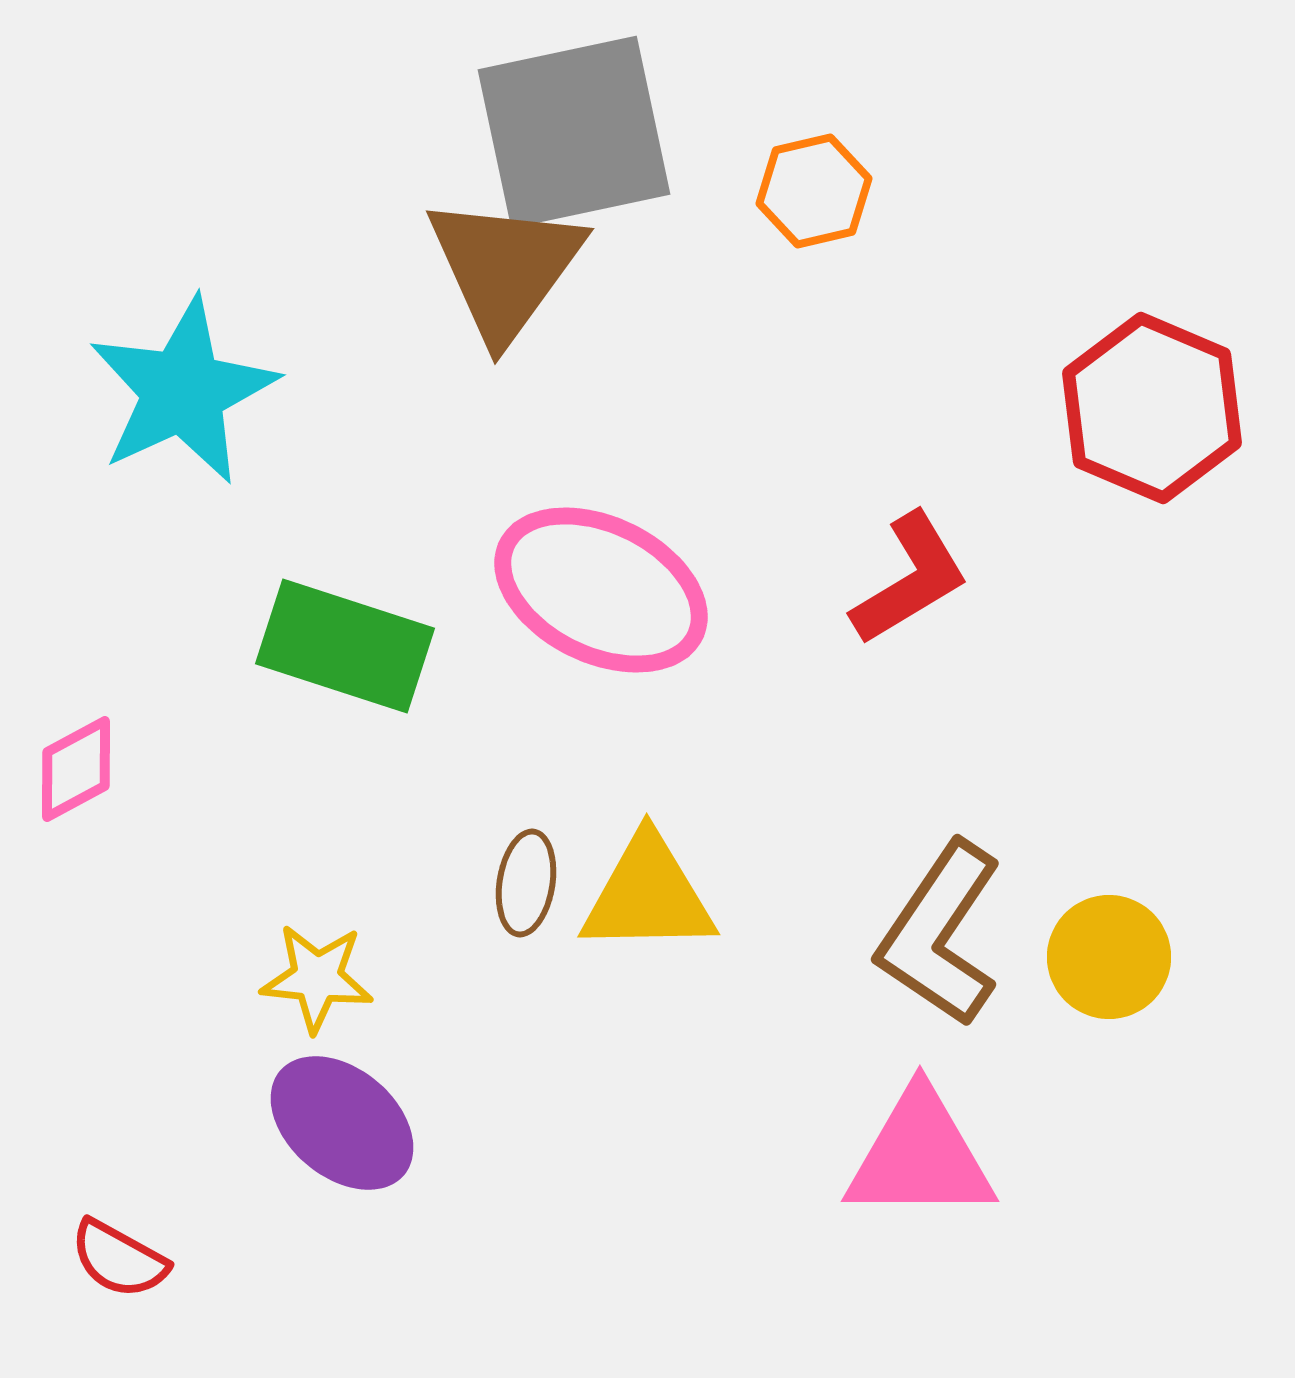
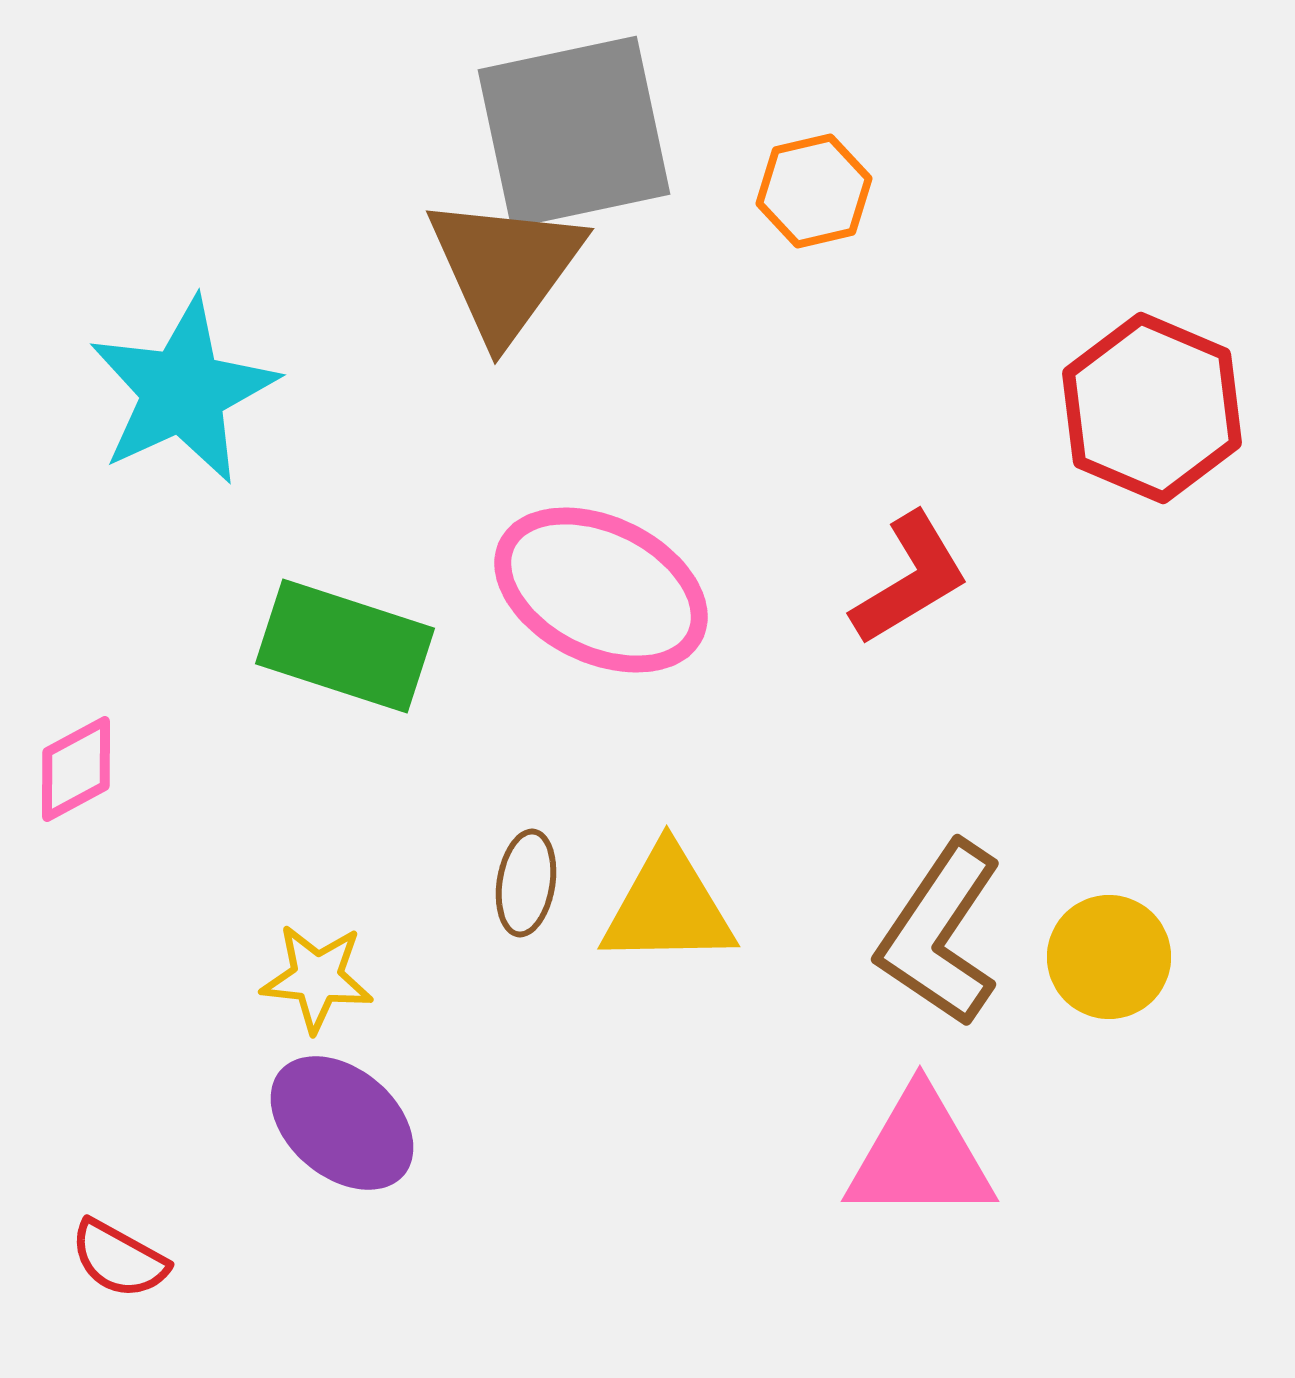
yellow triangle: moved 20 px right, 12 px down
